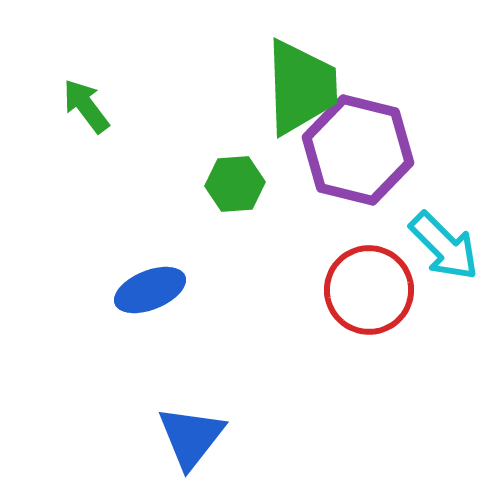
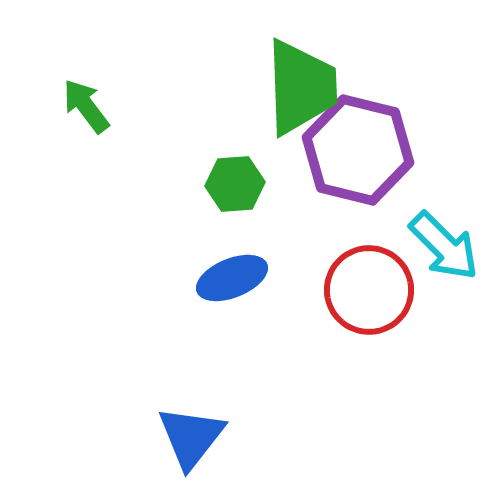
blue ellipse: moved 82 px right, 12 px up
